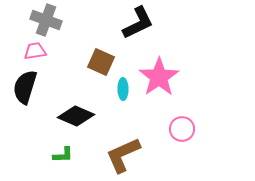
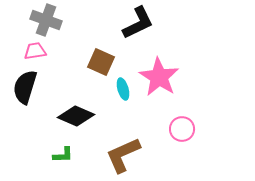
pink star: rotated 6 degrees counterclockwise
cyan ellipse: rotated 15 degrees counterclockwise
